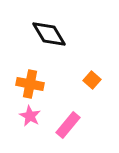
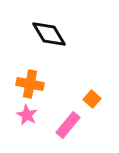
orange square: moved 19 px down
pink star: moved 3 px left, 1 px up
